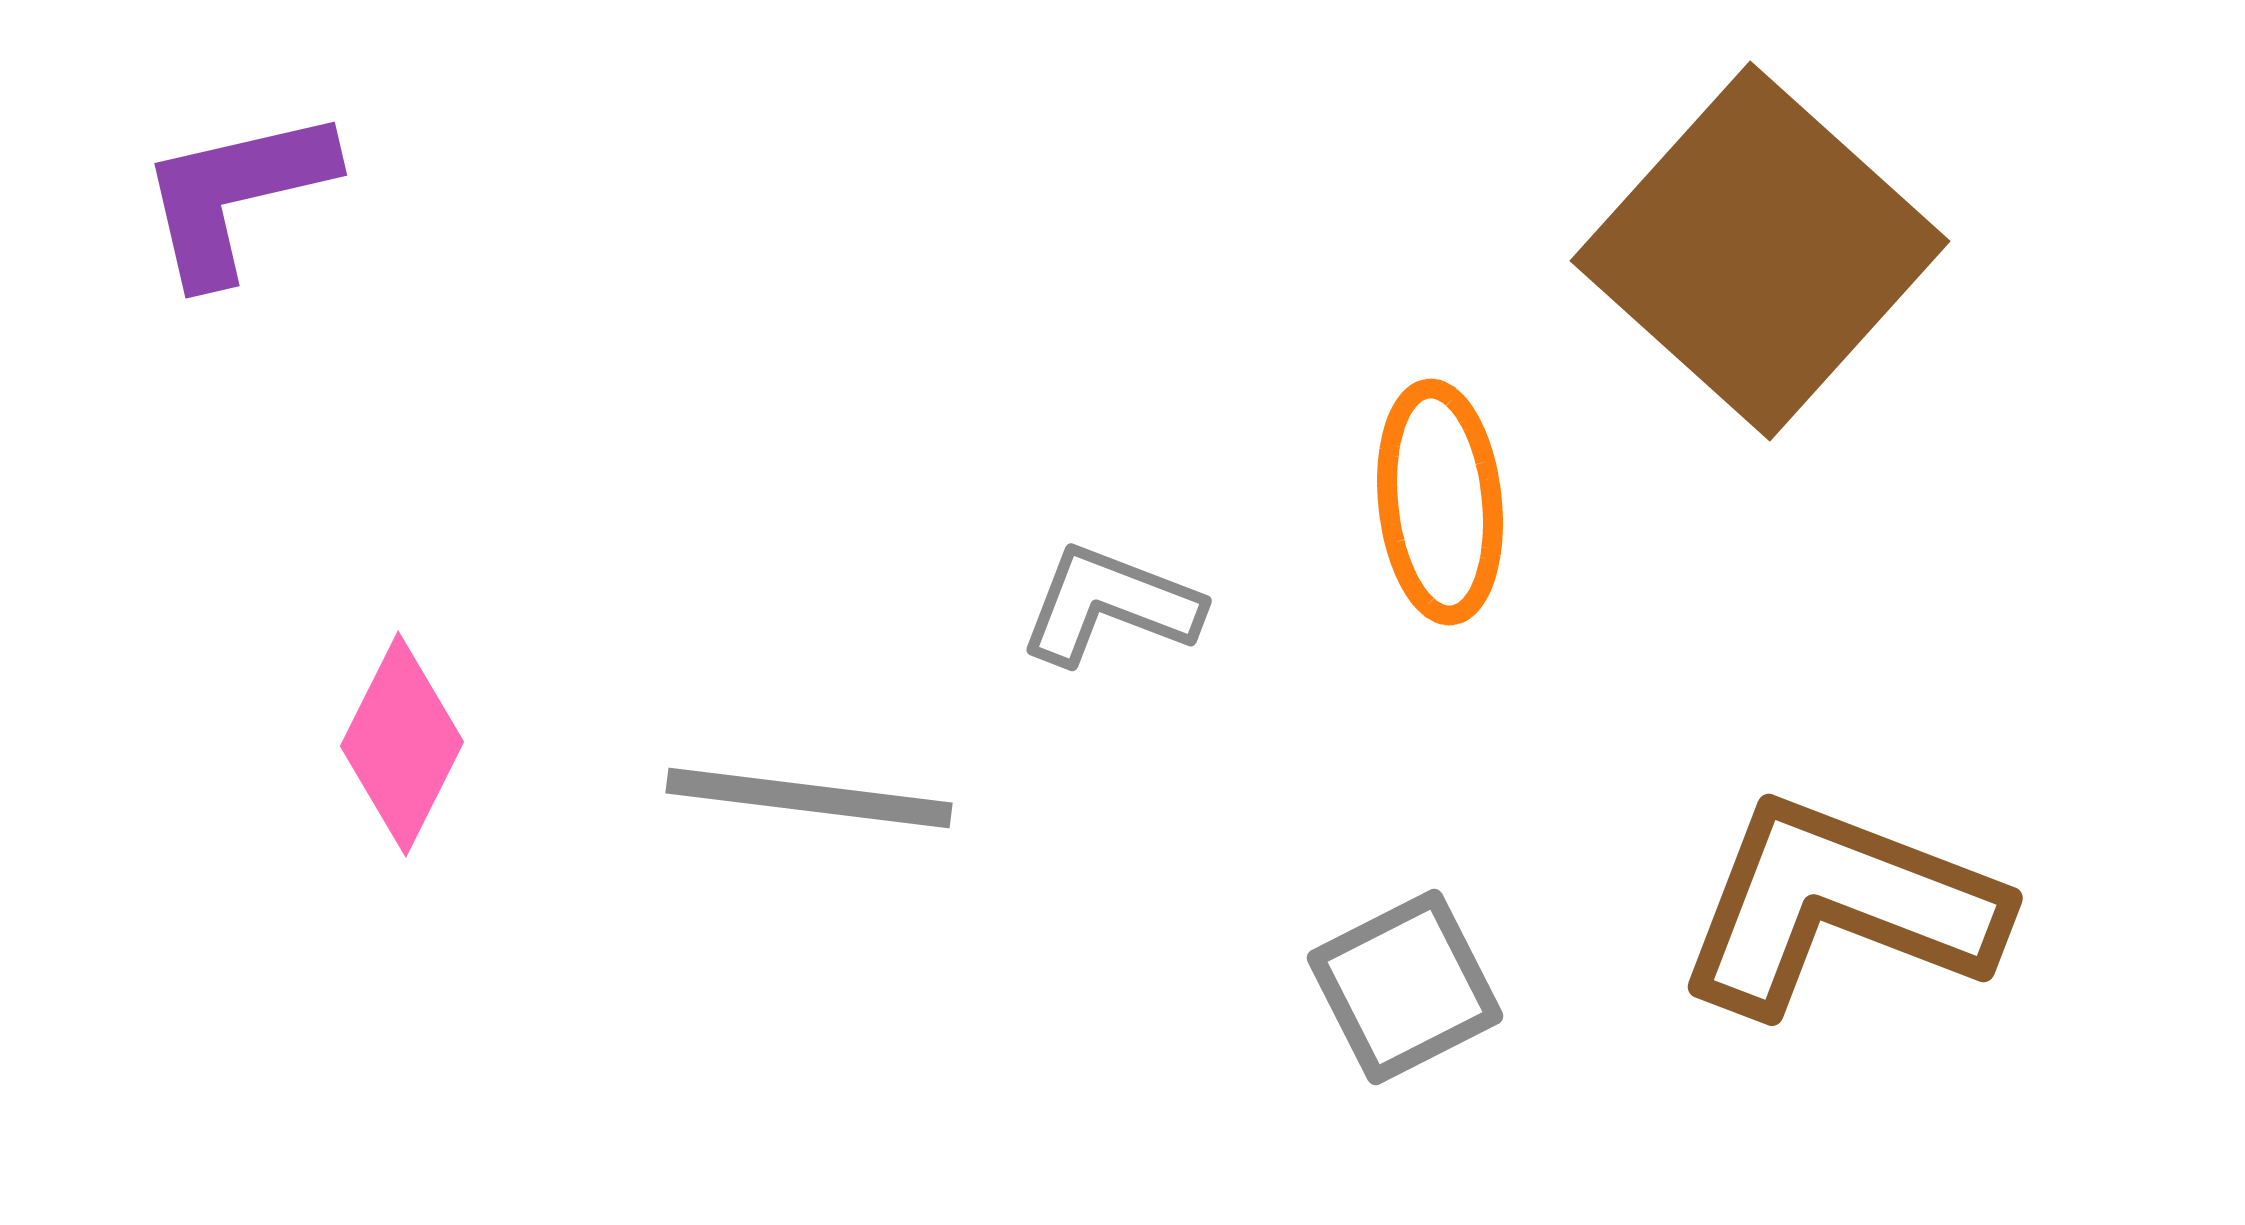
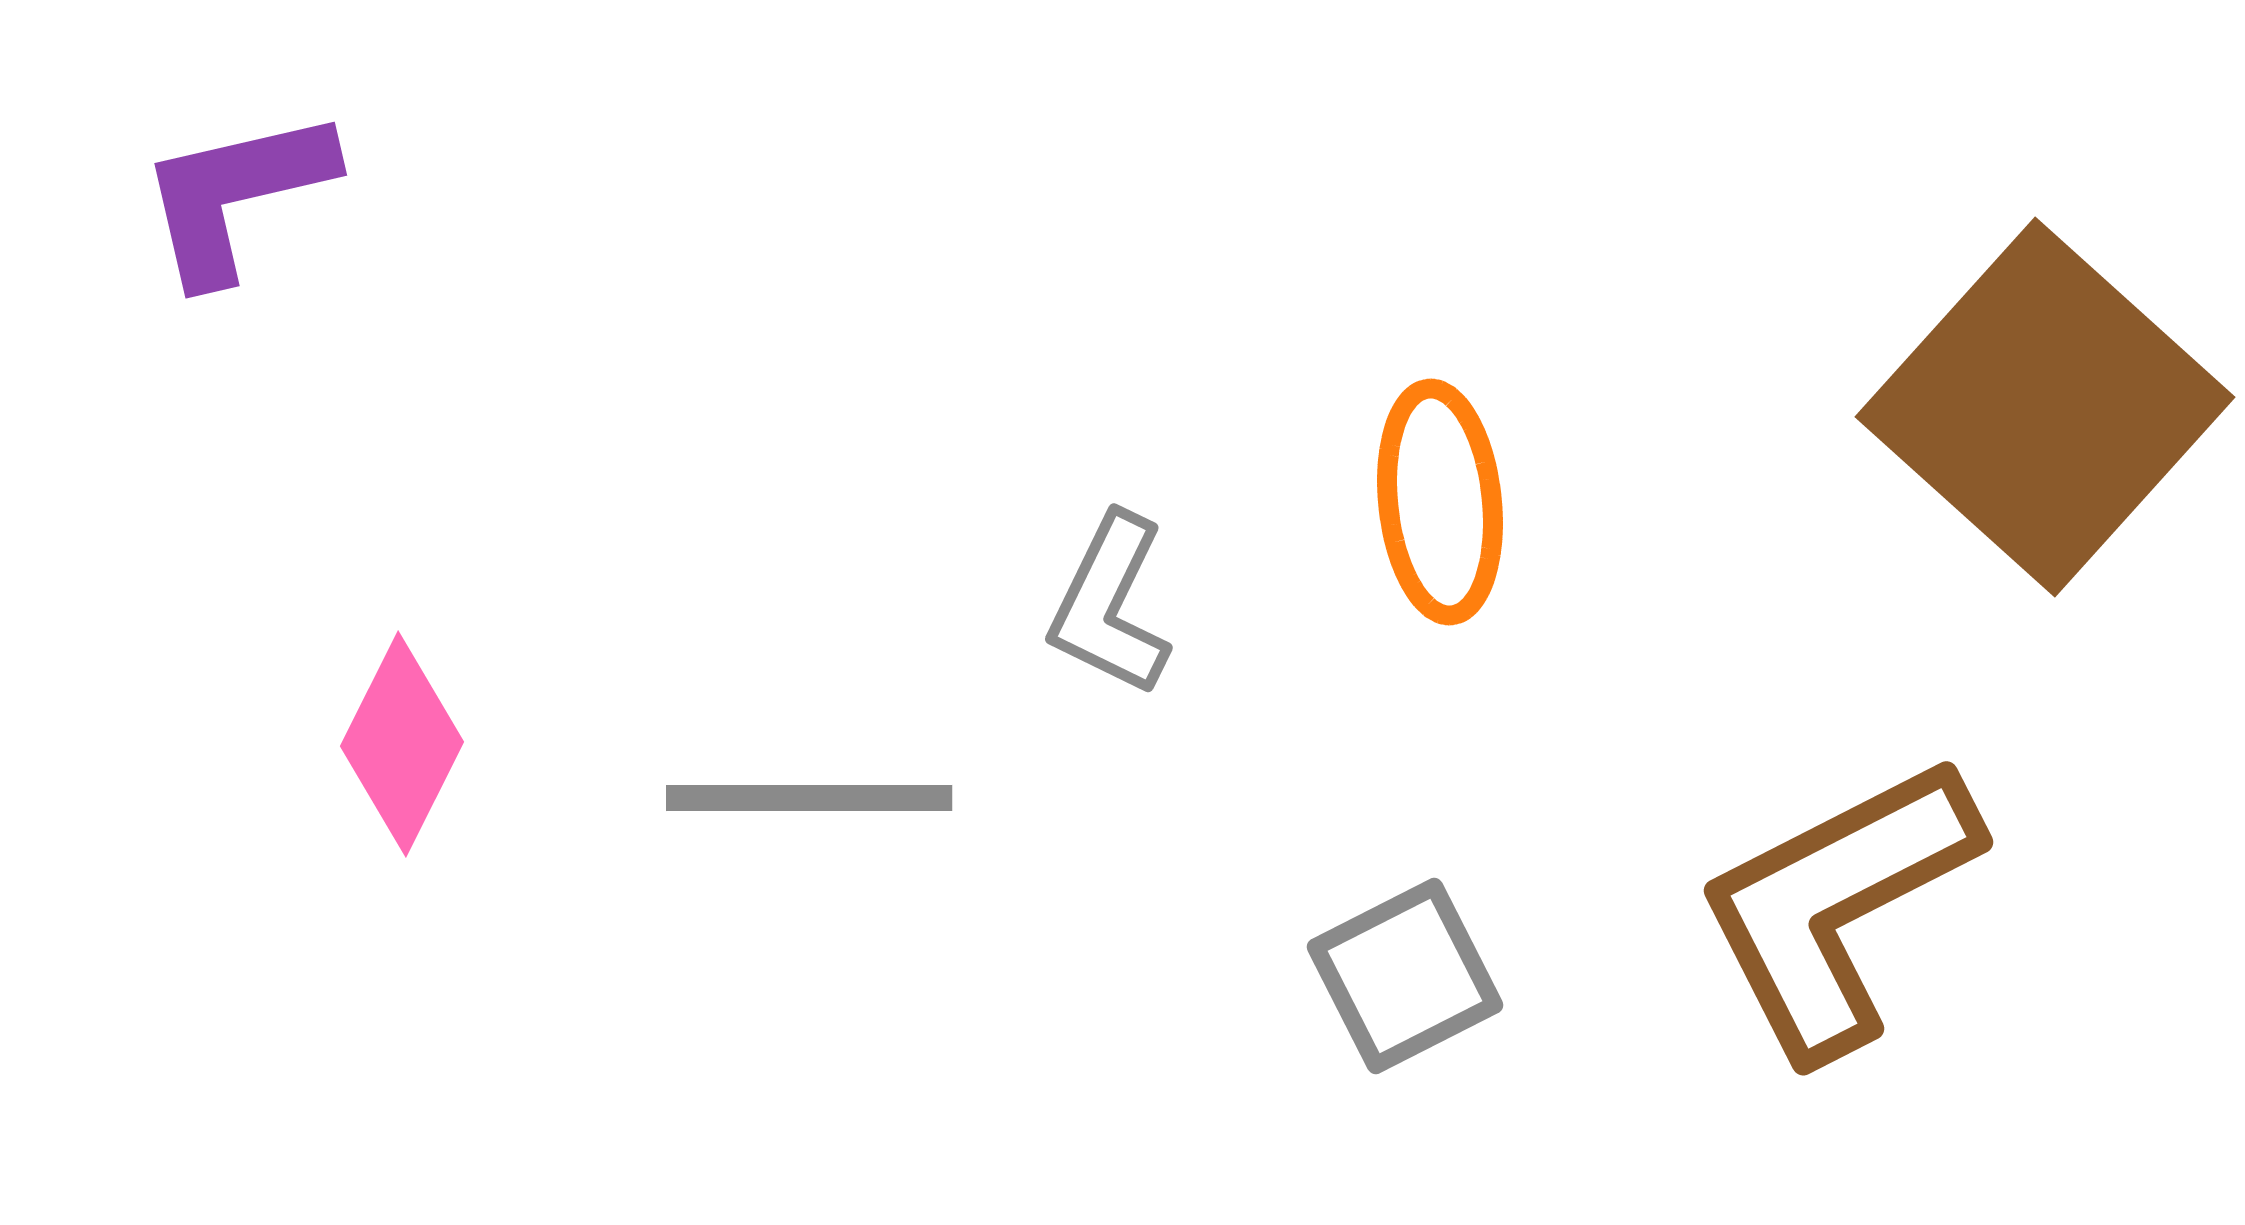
brown square: moved 285 px right, 156 px down
gray L-shape: rotated 85 degrees counterclockwise
gray line: rotated 7 degrees counterclockwise
brown L-shape: moved 2 px left; rotated 48 degrees counterclockwise
gray square: moved 11 px up
